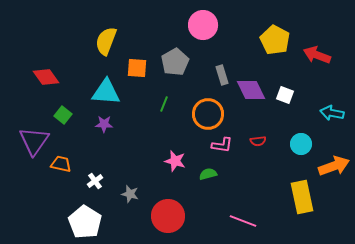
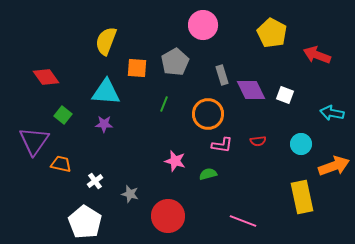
yellow pentagon: moved 3 px left, 7 px up
